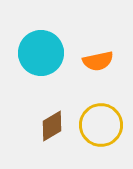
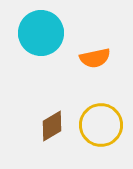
cyan circle: moved 20 px up
orange semicircle: moved 3 px left, 3 px up
